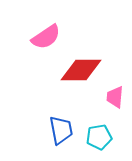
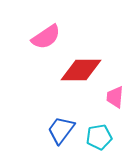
blue trapezoid: rotated 132 degrees counterclockwise
